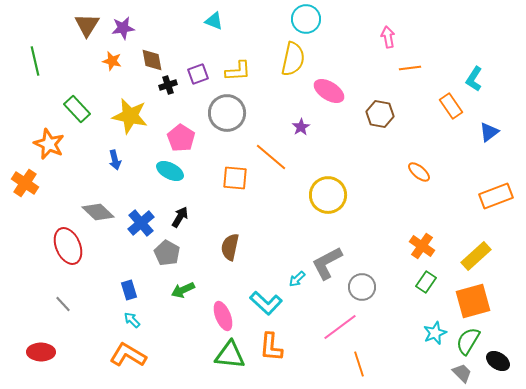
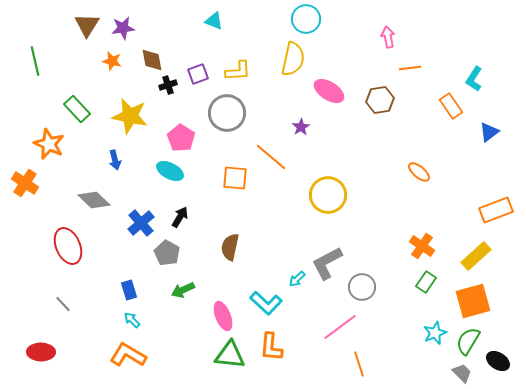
brown hexagon at (380, 114): moved 14 px up; rotated 20 degrees counterclockwise
orange rectangle at (496, 196): moved 14 px down
gray diamond at (98, 212): moved 4 px left, 12 px up
